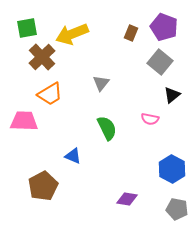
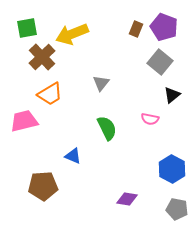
brown rectangle: moved 5 px right, 4 px up
pink trapezoid: rotated 16 degrees counterclockwise
brown pentagon: rotated 24 degrees clockwise
